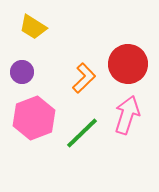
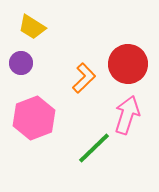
yellow trapezoid: moved 1 px left
purple circle: moved 1 px left, 9 px up
green line: moved 12 px right, 15 px down
